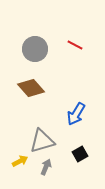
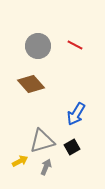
gray circle: moved 3 px right, 3 px up
brown diamond: moved 4 px up
black square: moved 8 px left, 7 px up
